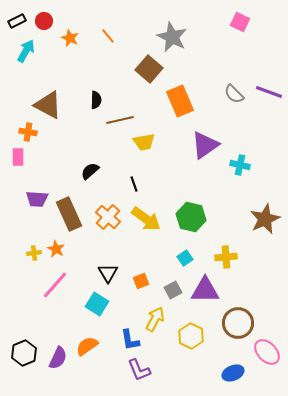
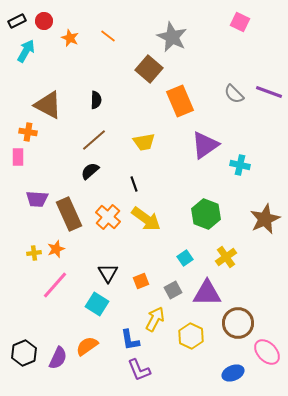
orange line at (108, 36): rotated 14 degrees counterclockwise
brown line at (120, 120): moved 26 px left, 20 px down; rotated 28 degrees counterclockwise
green hexagon at (191, 217): moved 15 px right, 3 px up; rotated 8 degrees clockwise
orange star at (56, 249): rotated 24 degrees clockwise
yellow cross at (226, 257): rotated 30 degrees counterclockwise
purple triangle at (205, 290): moved 2 px right, 3 px down
